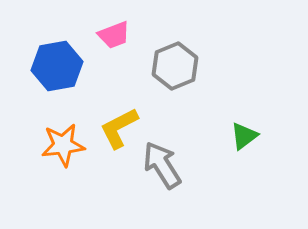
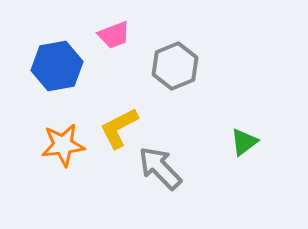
green triangle: moved 6 px down
gray arrow: moved 2 px left, 3 px down; rotated 12 degrees counterclockwise
